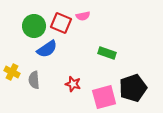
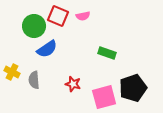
red square: moved 3 px left, 7 px up
